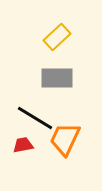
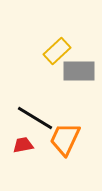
yellow rectangle: moved 14 px down
gray rectangle: moved 22 px right, 7 px up
